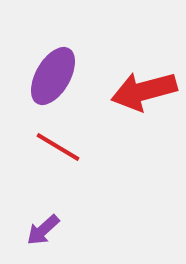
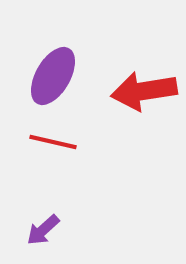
red arrow: rotated 6 degrees clockwise
red line: moved 5 px left, 5 px up; rotated 18 degrees counterclockwise
